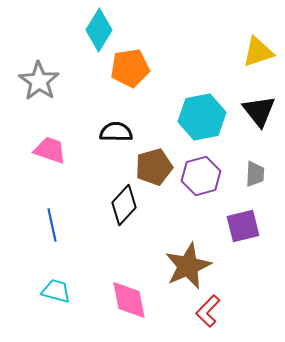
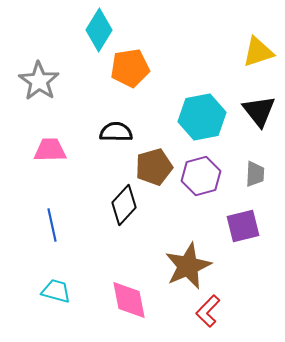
pink trapezoid: rotated 20 degrees counterclockwise
